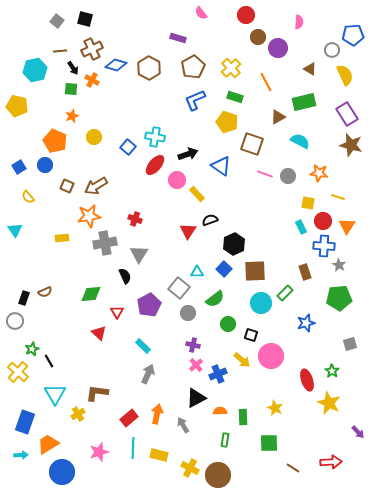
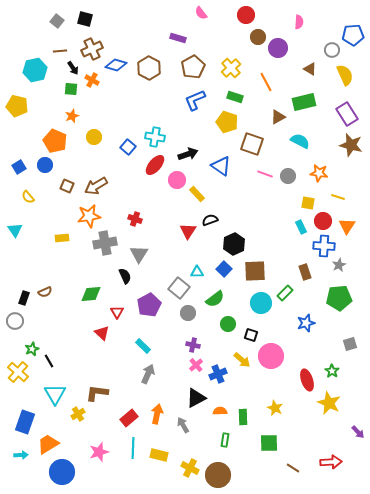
gray star at (339, 265): rotated 16 degrees clockwise
red triangle at (99, 333): moved 3 px right
